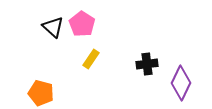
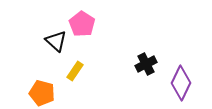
black triangle: moved 3 px right, 14 px down
yellow rectangle: moved 16 px left, 12 px down
black cross: moved 1 px left; rotated 20 degrees counterclockwise
orange pentagon: moved 1 px right
